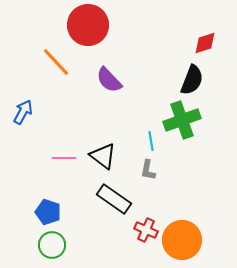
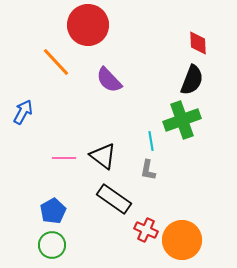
red diamond: moved 7 px left; rotated 75 degrees counterclockwise
blue pentagon: moved 5 px right, 1 px up; rotated 25 degrees clockwise
